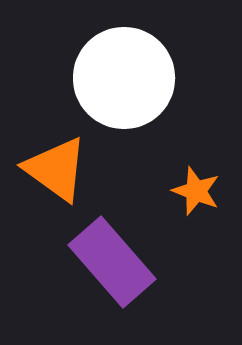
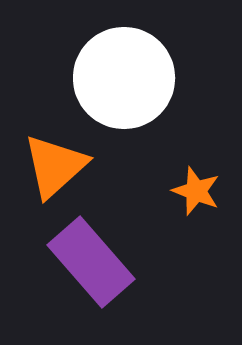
orange triangle: moved 1 px left, 3 px up; rotated 42 degrees clockwise
purple rectangle: moved 21 px left
